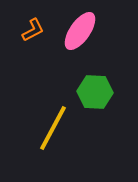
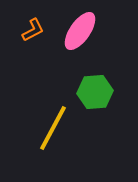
green hexagon: rotated 8 degrees counterclockwise
